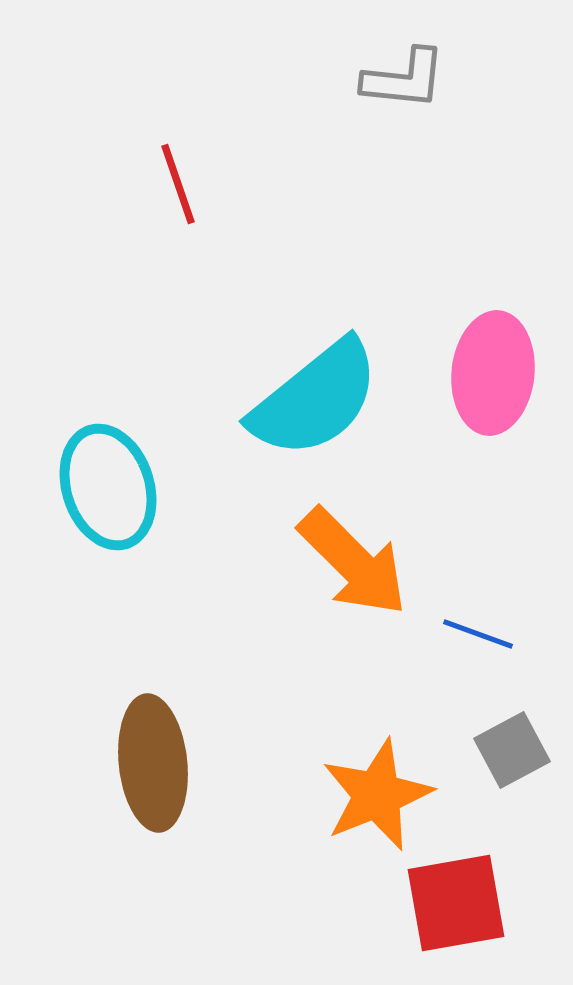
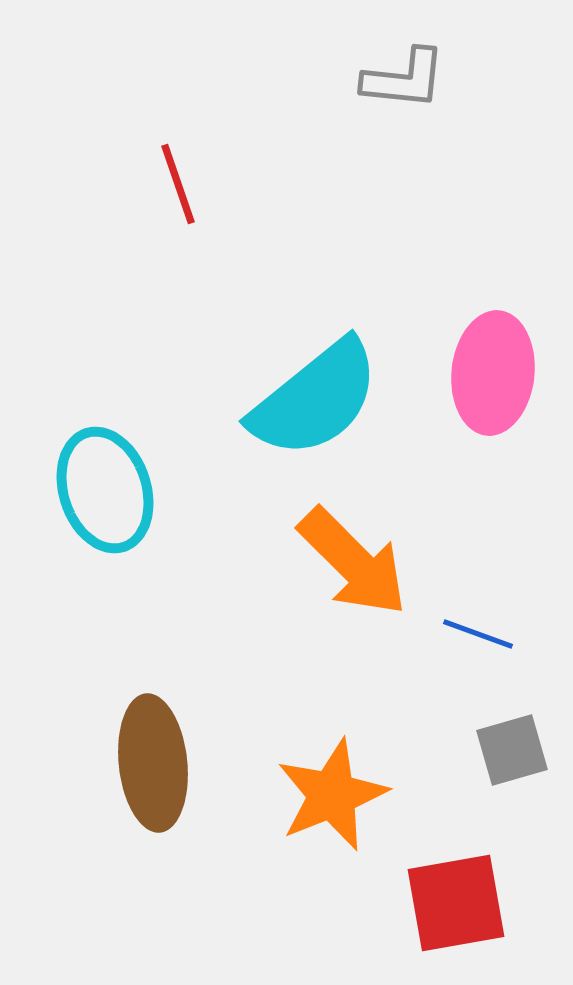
cyan ellipse: moved 3 px left, 3 px down
gray square: rotated 12 degrees clockwise
orange star: moved 45 px left
